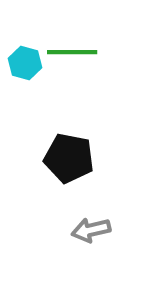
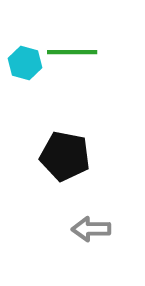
black pentagon: moved 4 px left, 2 px up
gray arrow: moved 1 px up; rotated 12 degrees clockwise
